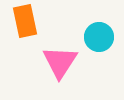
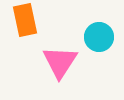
orange rectangle: moved 1 px up
